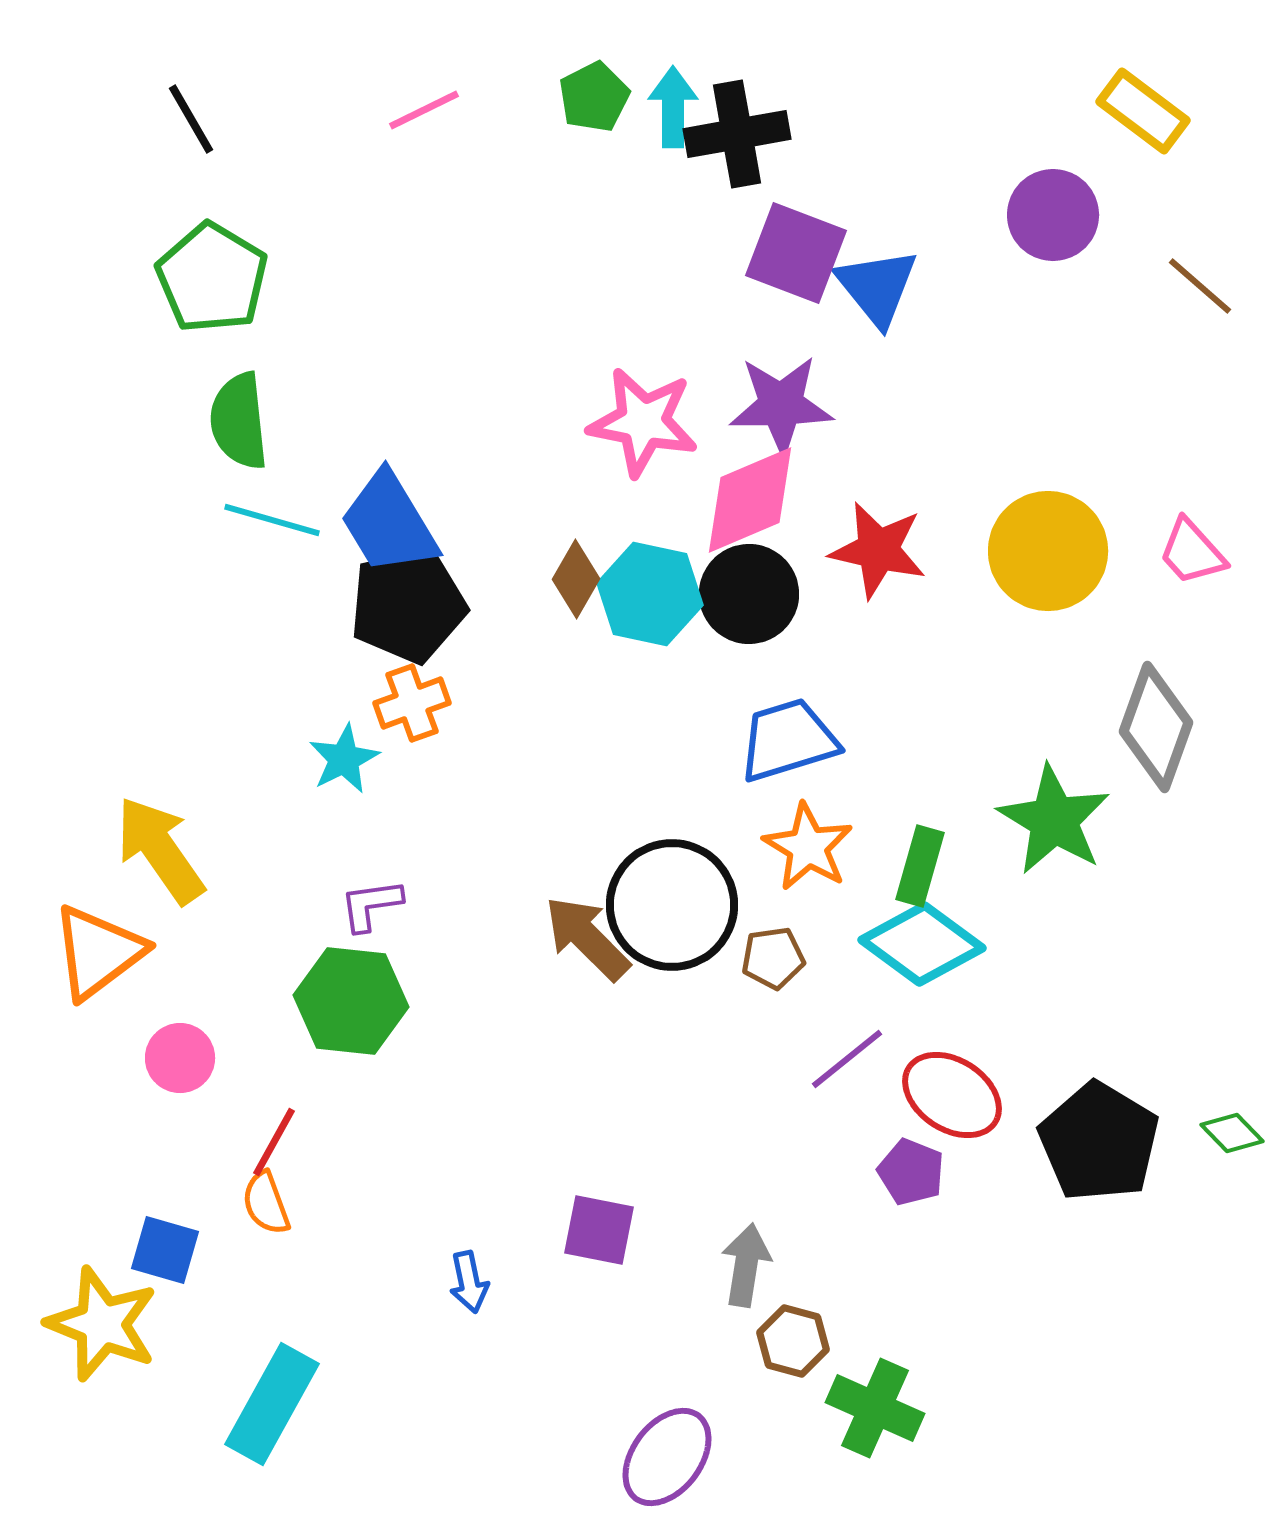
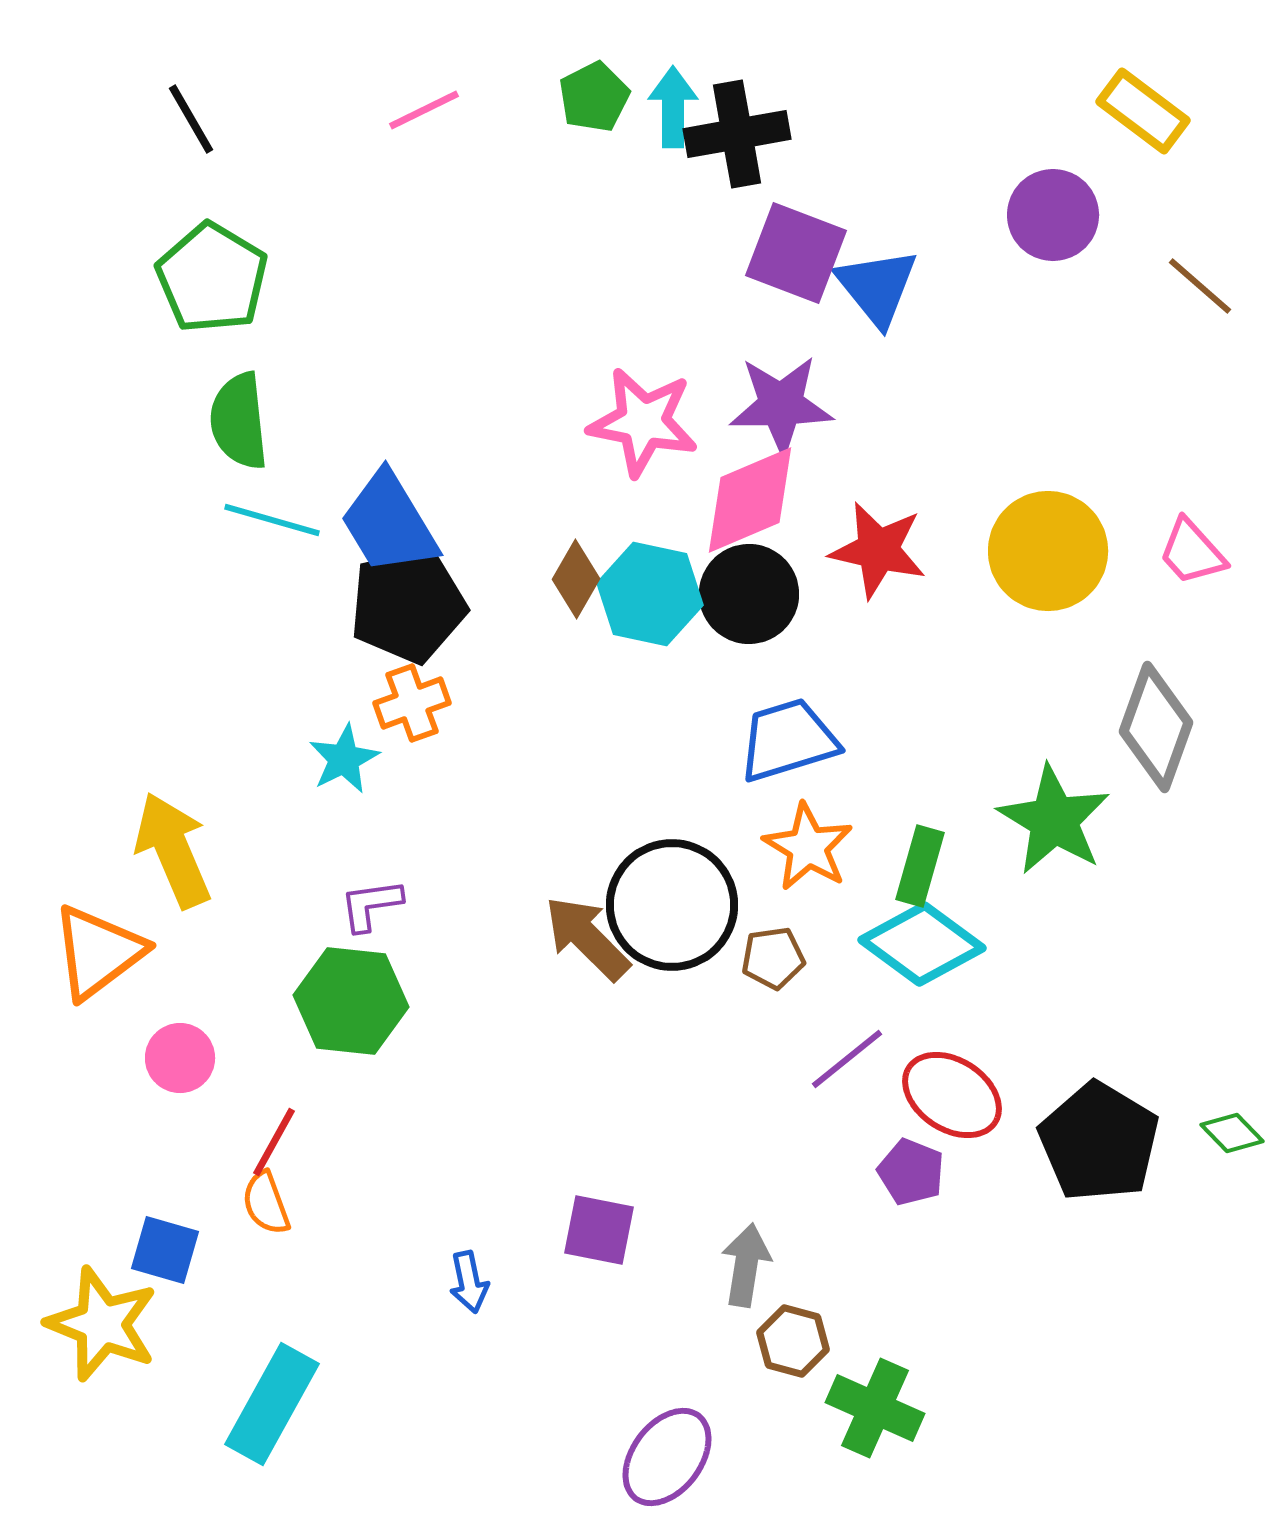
yellow arrow at (160, 850): moved 13 px right; rotated 12 degrees clockwise
